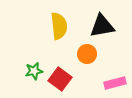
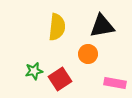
yellow semicircle: moved 2 px left, 1 px down; rotated 12 degrees clockwise
orange circle: moved 1 px right
red square: rotated 20 degrees clockwise
pink rectangle: rotated 25 degrees clockwise
